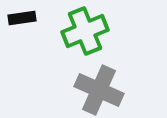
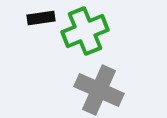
black rectangle: moved 19 px right
